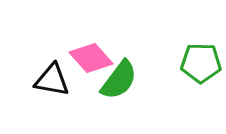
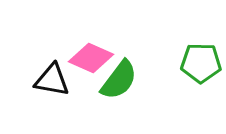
pink diamond: rotated 24 degrees counterclockwise
